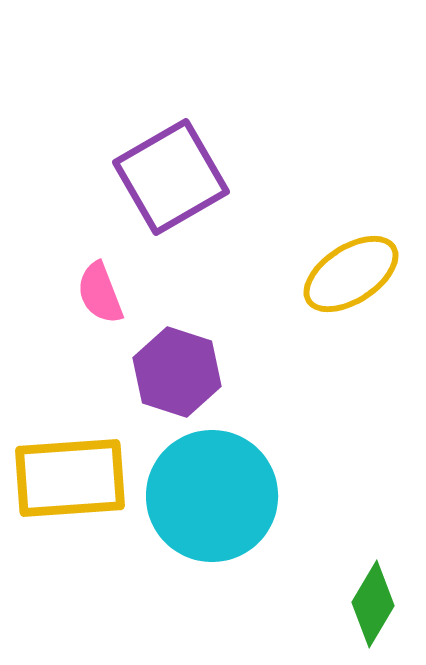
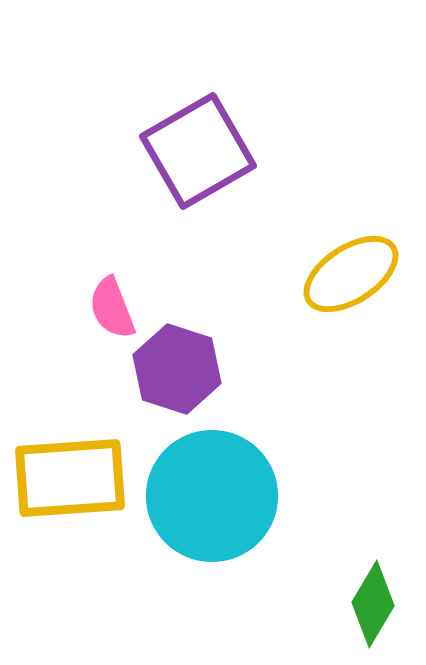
purple square: moved 27 px right, 26 px up
pink semicircle: moved 12 px right, 15 px down
purple hexagon: moved 3 px up
